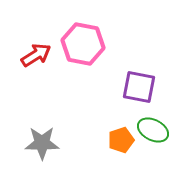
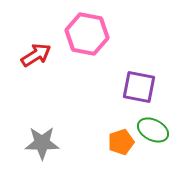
pink hexagon: moved 4 px right, 10 px up
orange pentagon: moved 2 px down
